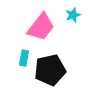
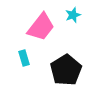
cyan rectangle: rotated 28 degrees counterclockwise
black pentagon: moved 16 px right; rotated 20 degrees counterclockwise
